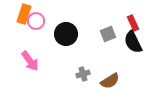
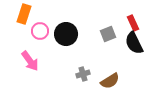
pink circle: moved 4 px right, 10 px down
black semicircle: moved 1 px right, 1 px down
